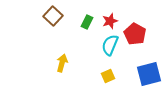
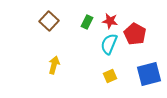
brown square: moved 4 px left, 5 px down
red star: rotated 28 degrees clockwise
cyan semicircle: moved 1 px left, 1 px up
yellow arrow: moved 8 px left, 2 px down
yellow square: moved 2 px right
